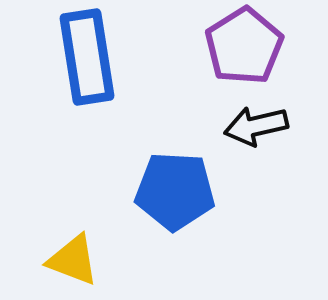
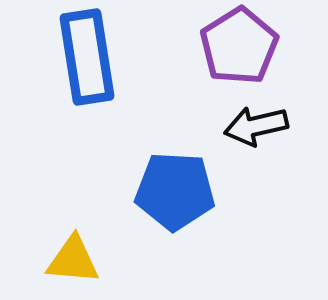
purple pentagon: moved 5 px left
yellow triangle: rotated 16 degrees counterclockwise
